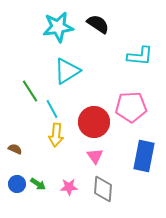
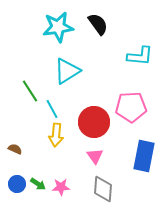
black semicircle: rotated 20 degrees clockwise
pink star: moved 8 px left
